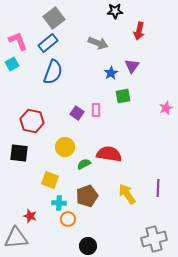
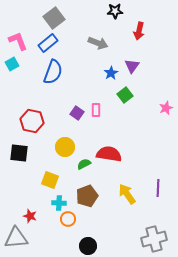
green square: moved 2 px right, 1 px up; rotated 28 degrees counterclockwise
